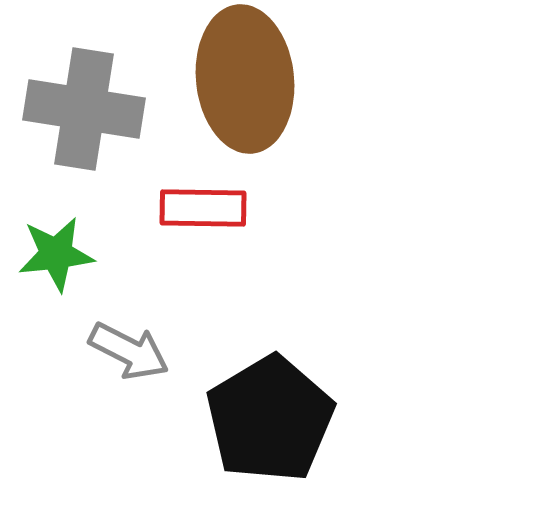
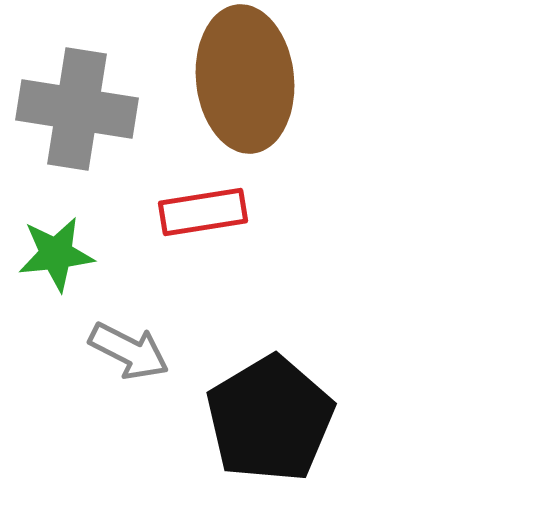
gray cross: moved 7 px left
red rectangle: moved 4 px down; rotated 10 degrees counterclockwise
